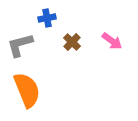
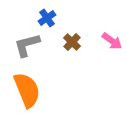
blue cross: rotated 24 degrees counterclockwise
gray L-shape: moved 7 px right
